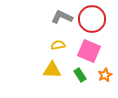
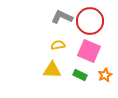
red circle: moved 2 px left, 2 px down
green rectangle: rotated 32 degrees counterclockwise
